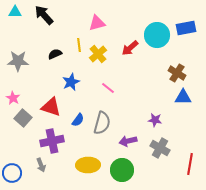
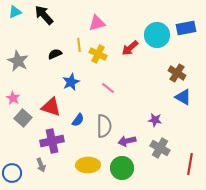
cyan triangle: rotated 24 degrees counterclockwise
yellow cross: rotated 24 degrees counterclockwise
gray star: rotated 25 degrees clockwise
blue triangle: rotated 30 degrees clockwise
gray semicircle: moved 2 px right, 3 px down; rotated 15 degrees counterclockwise
purple arrow: moved 1 px left
green circle: moved 2 px up
